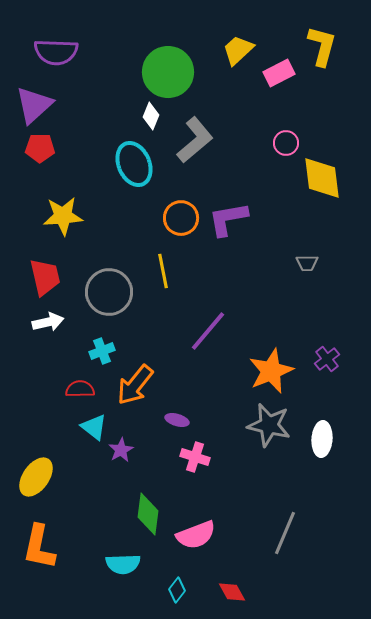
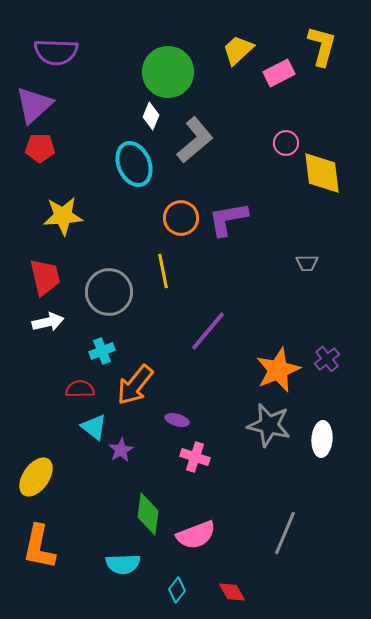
yellow diamond: moved 5 px up
orange star: moved 7 px right, 1 px up
